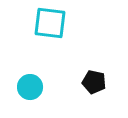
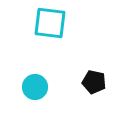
cyan circle: moved 5 px right
